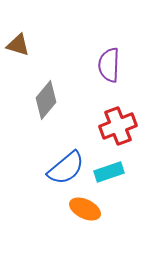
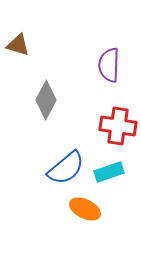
gray diamond: rotated 12 degrees counterclockwise
red cross: rotated 30 degrees clockwise
